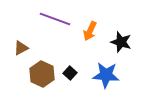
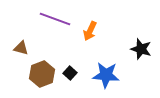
black star: moved 20 px right, 7 px down
brown triangle: rotated 42 degrees clockwise
brown hexagon: rotated 15 degrees clockwise
